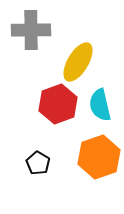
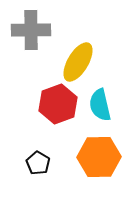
orange hexagon: rotated 18 degrees clockwise
